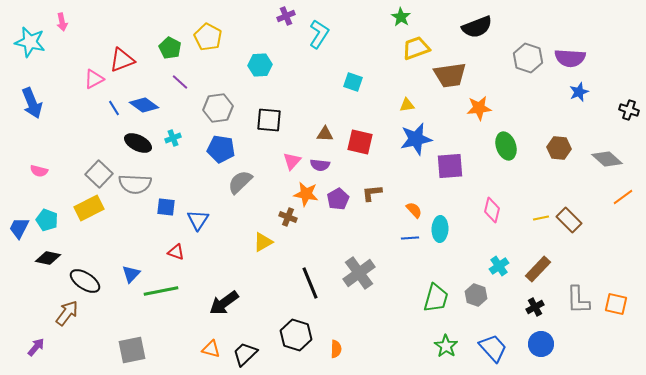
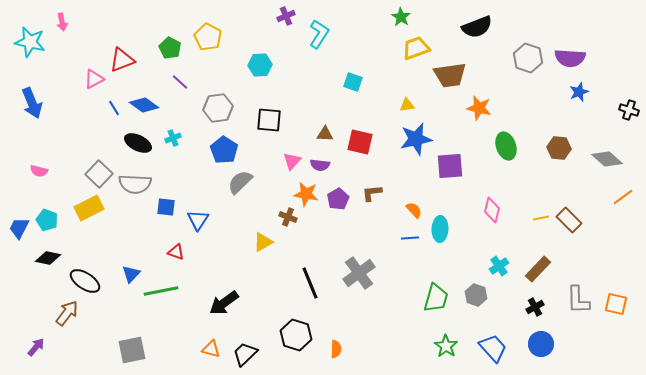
orange star at (479, 108): rotated 20 degrees clockwise
blue pentagon at (221, 149): moved 3 px right, 1 px down; rotated 24 degrees clockwise
